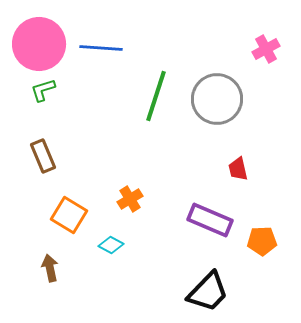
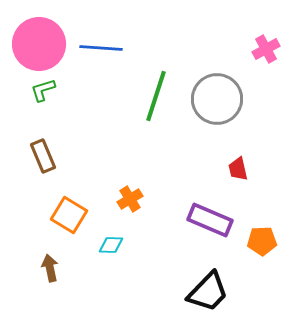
cyan diamond: rotated 25 degrees counterclockwise
